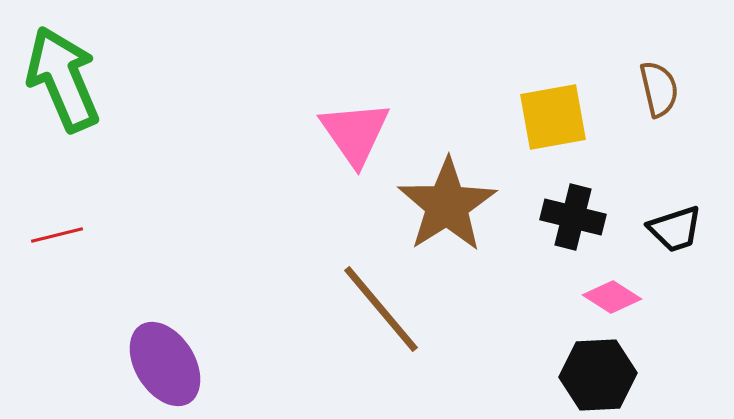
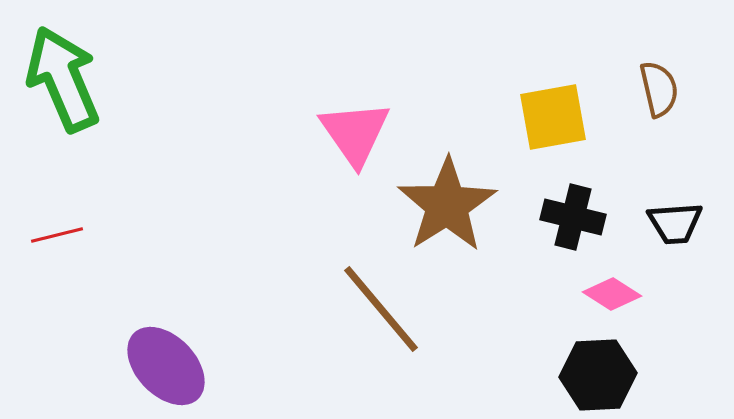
black trapezoid: moved 6 px up; rotated 14 degrees clockwise
pink diamond: moved 3 px up
purple ellipse: moved 1 px right, 2 px down; rotated 12 degrees counterclockwise
